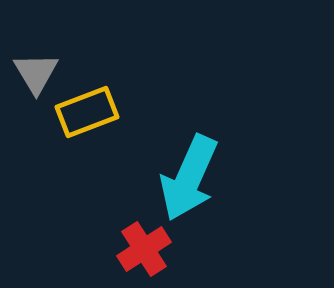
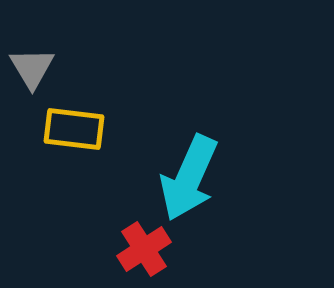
gray triangle: moved 4 px left, 5 px up
yellow rectangle: moved 13 px left, 17 px down; rotated 28 degrees clockwise
